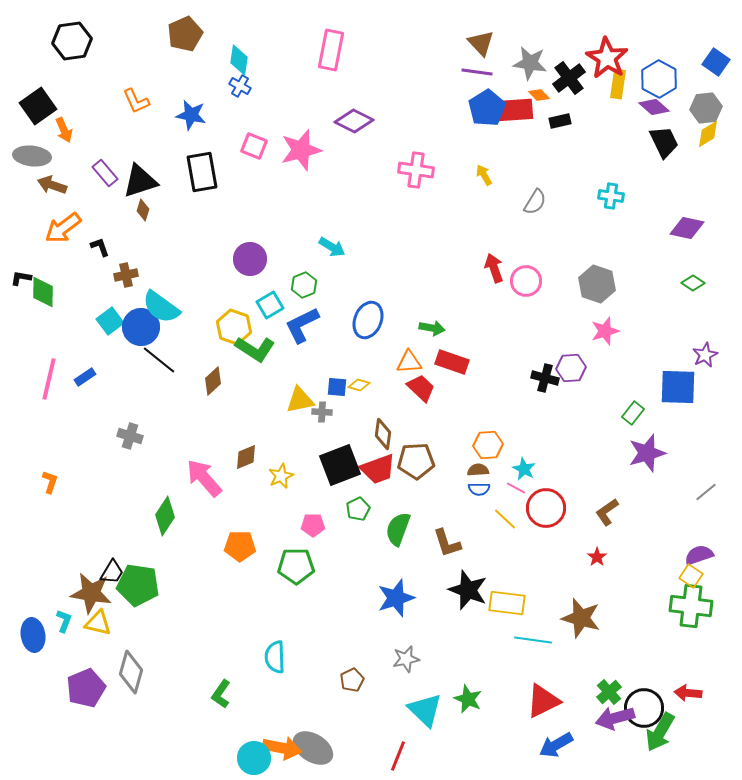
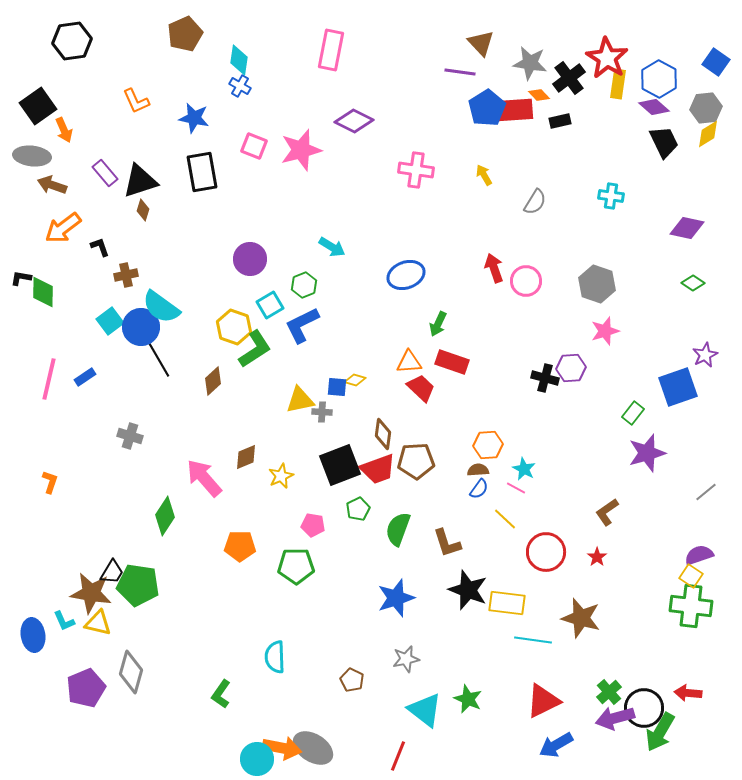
purple line at (477, 72): moved 17 px left
blue star at (191, 115): moved 3 px right, 3 px down
blue ellipse at (368, 320): moved 38 px right, 45 px up; rotated 48 degrees clockwise
green arrow at (432, 328): moved 6 px right, 4 px up; rotated 105 degrees clockwise
green L-shape at (255, 349): rotated 66 degrees counterclockwise
black line at (159, 360): rotated 21 degrees clockwise
yellow diamond at (359, 385): moved 4 px left, 5 px up
blue square at (678, 387): rotated 21 degrees counterclockwise
blue semicircle at (479, 489): rotated 55 degrees counterclockwise
red circle at (546, 508): moved 44 px down
pink pentagon at (313, 525): rotated 10 degrees clockwise
cyan L-shape at (64, 621): rotated 135 degrees clockwise
brown pentagon at (352, 680): rotated 20 degrees counterclockwise
cyan triangle at (425, 710): rotated 6 degrees counterclockwise
cyan circle at (254, 758): moved 3 px right, 1 px down
